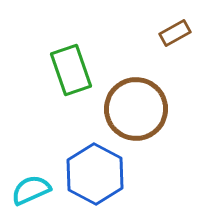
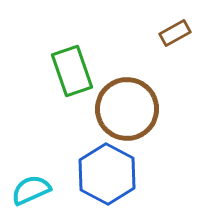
green rectangle: moved 1 px right, 1 px down
brown circle: moved 9 px left
blue hexagon: moved 12 px right
